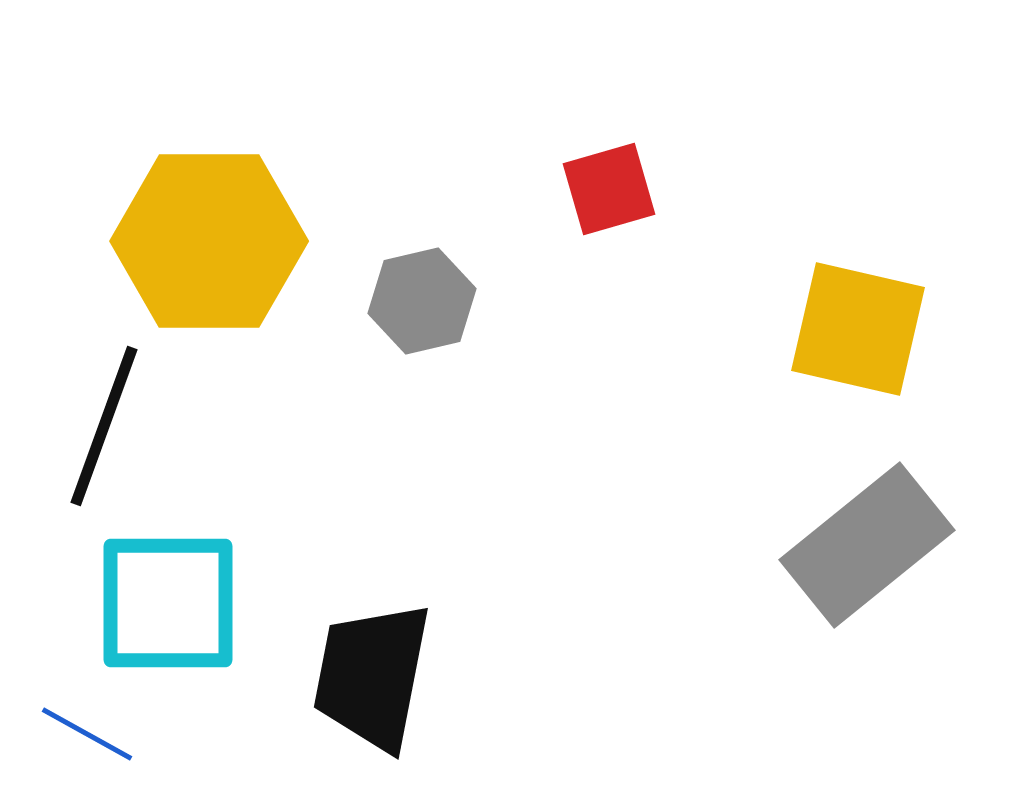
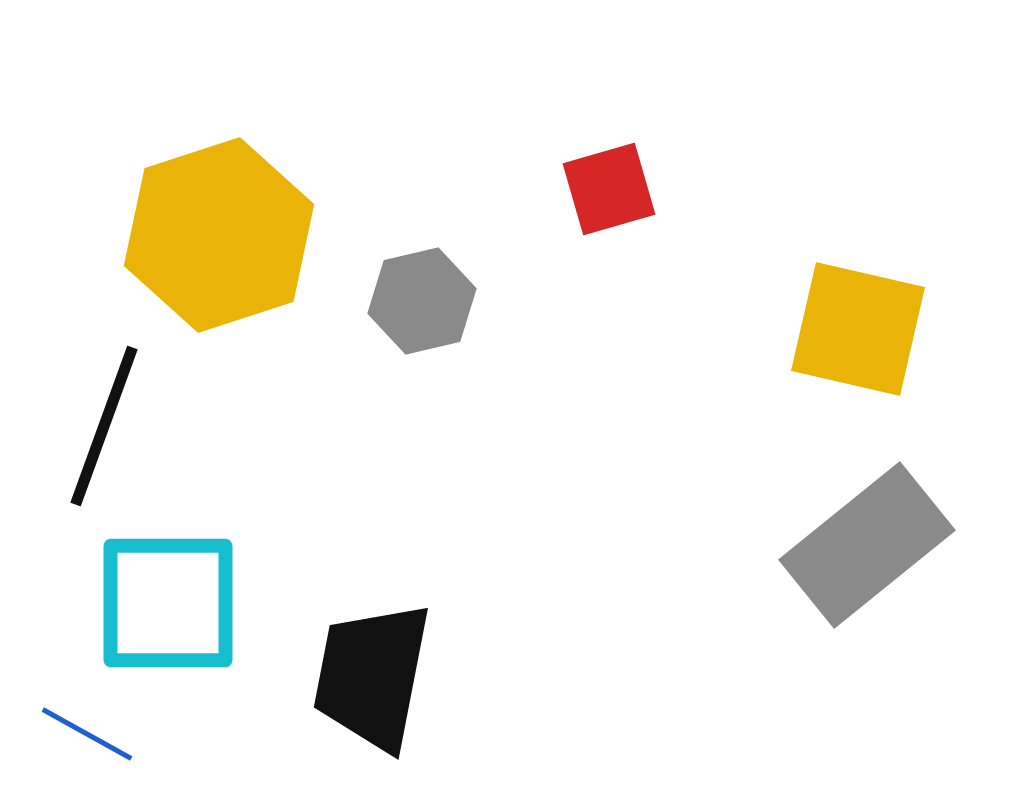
yellow hexagon: moved 10 px right, 6 px up; rotated 18 degrees counterclockwise
